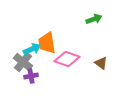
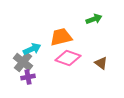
orange trapezoid: moved 14 px right, 6 px up; rotated 85 degrees clockwise
pink diamond: moved 1 px right, 1 px up
purple cross: moved 3 px left, 1 px down
